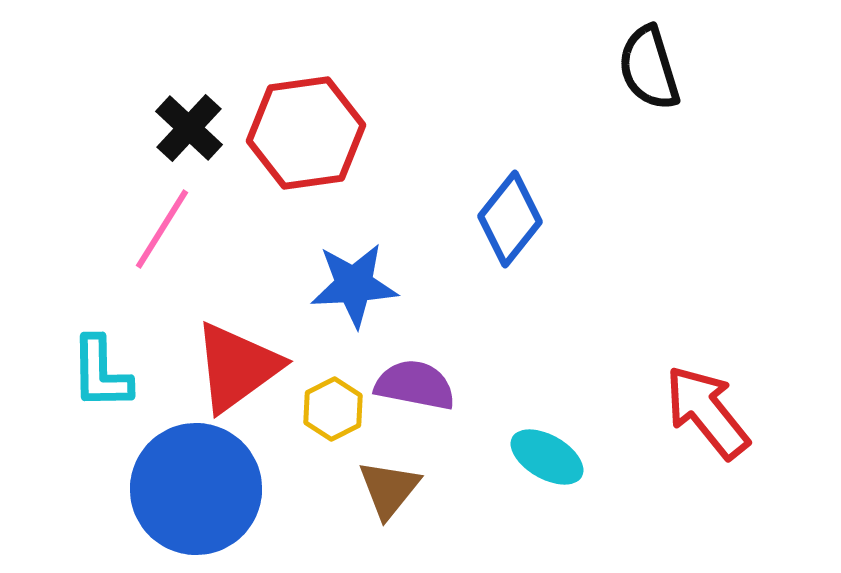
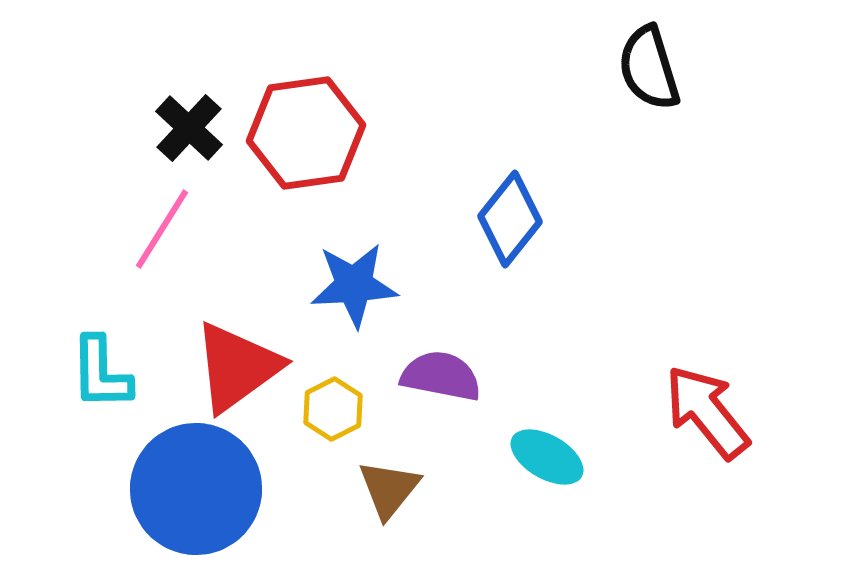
purple semicircle: moved 26 px right, 9 px up
